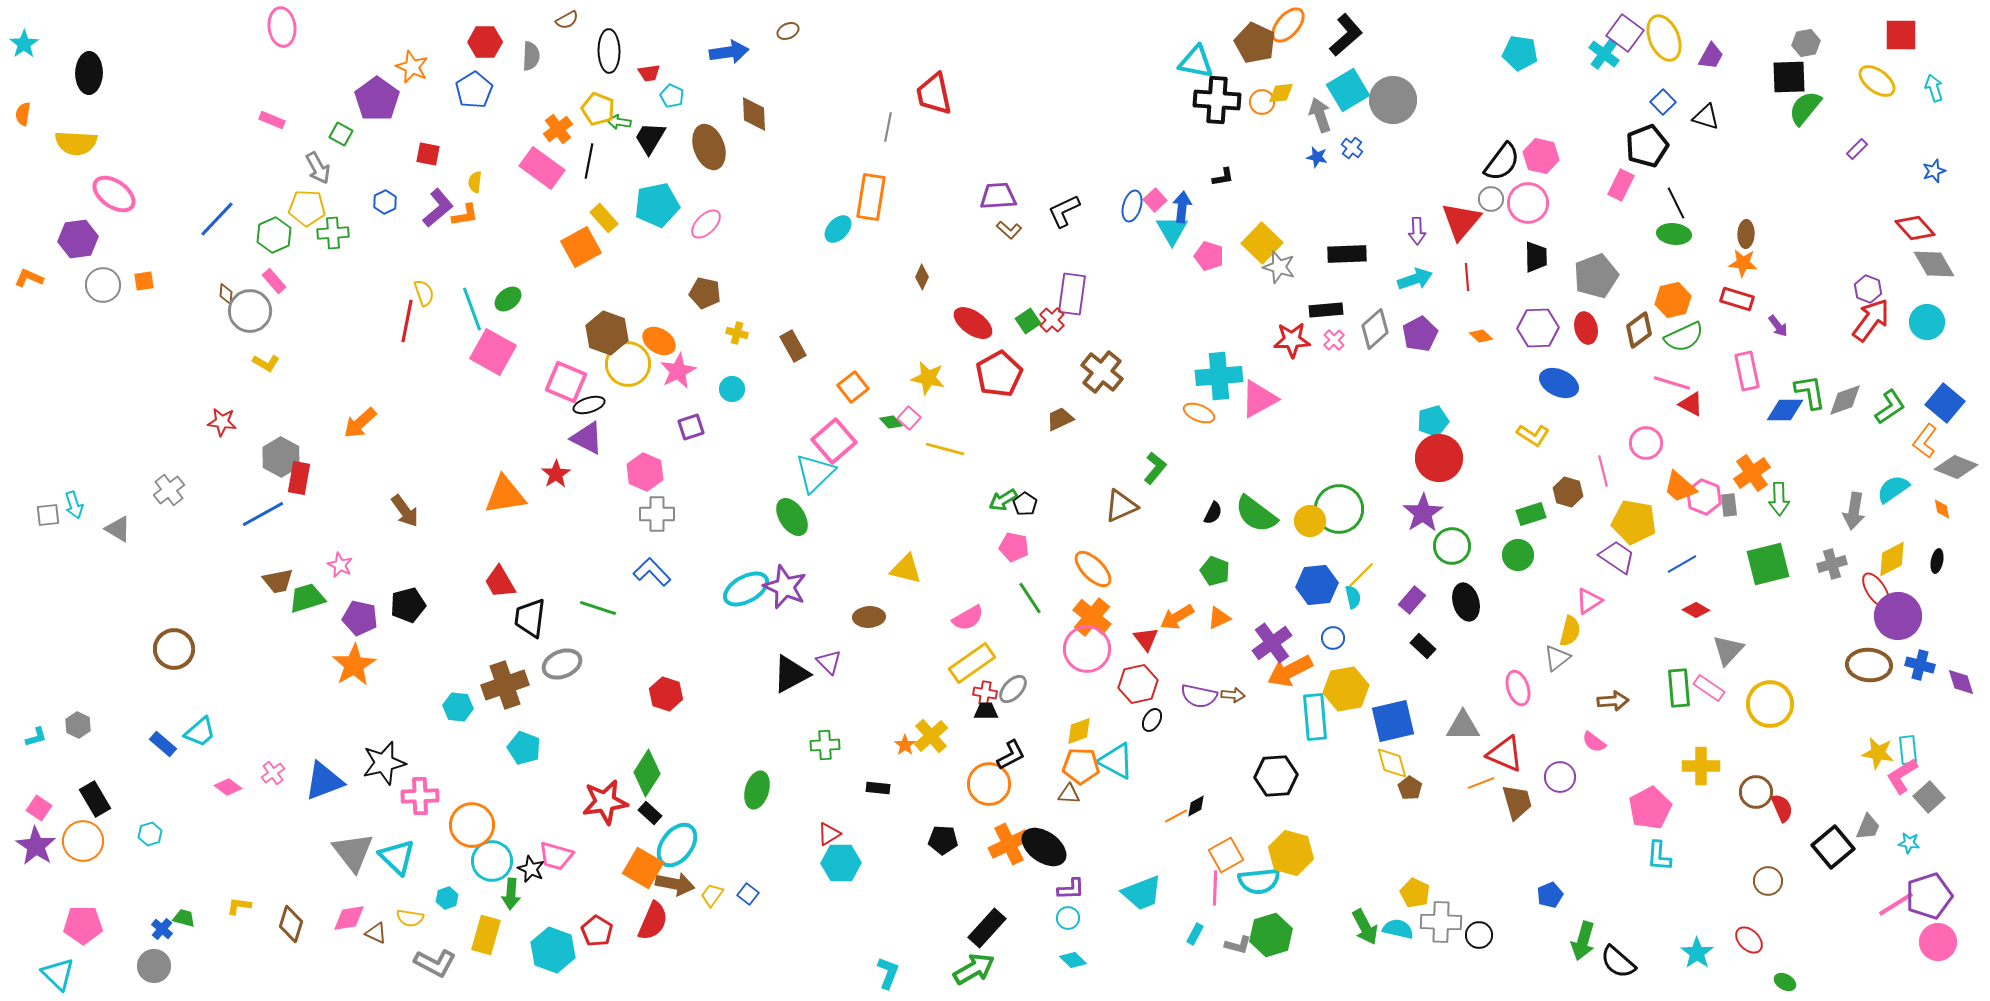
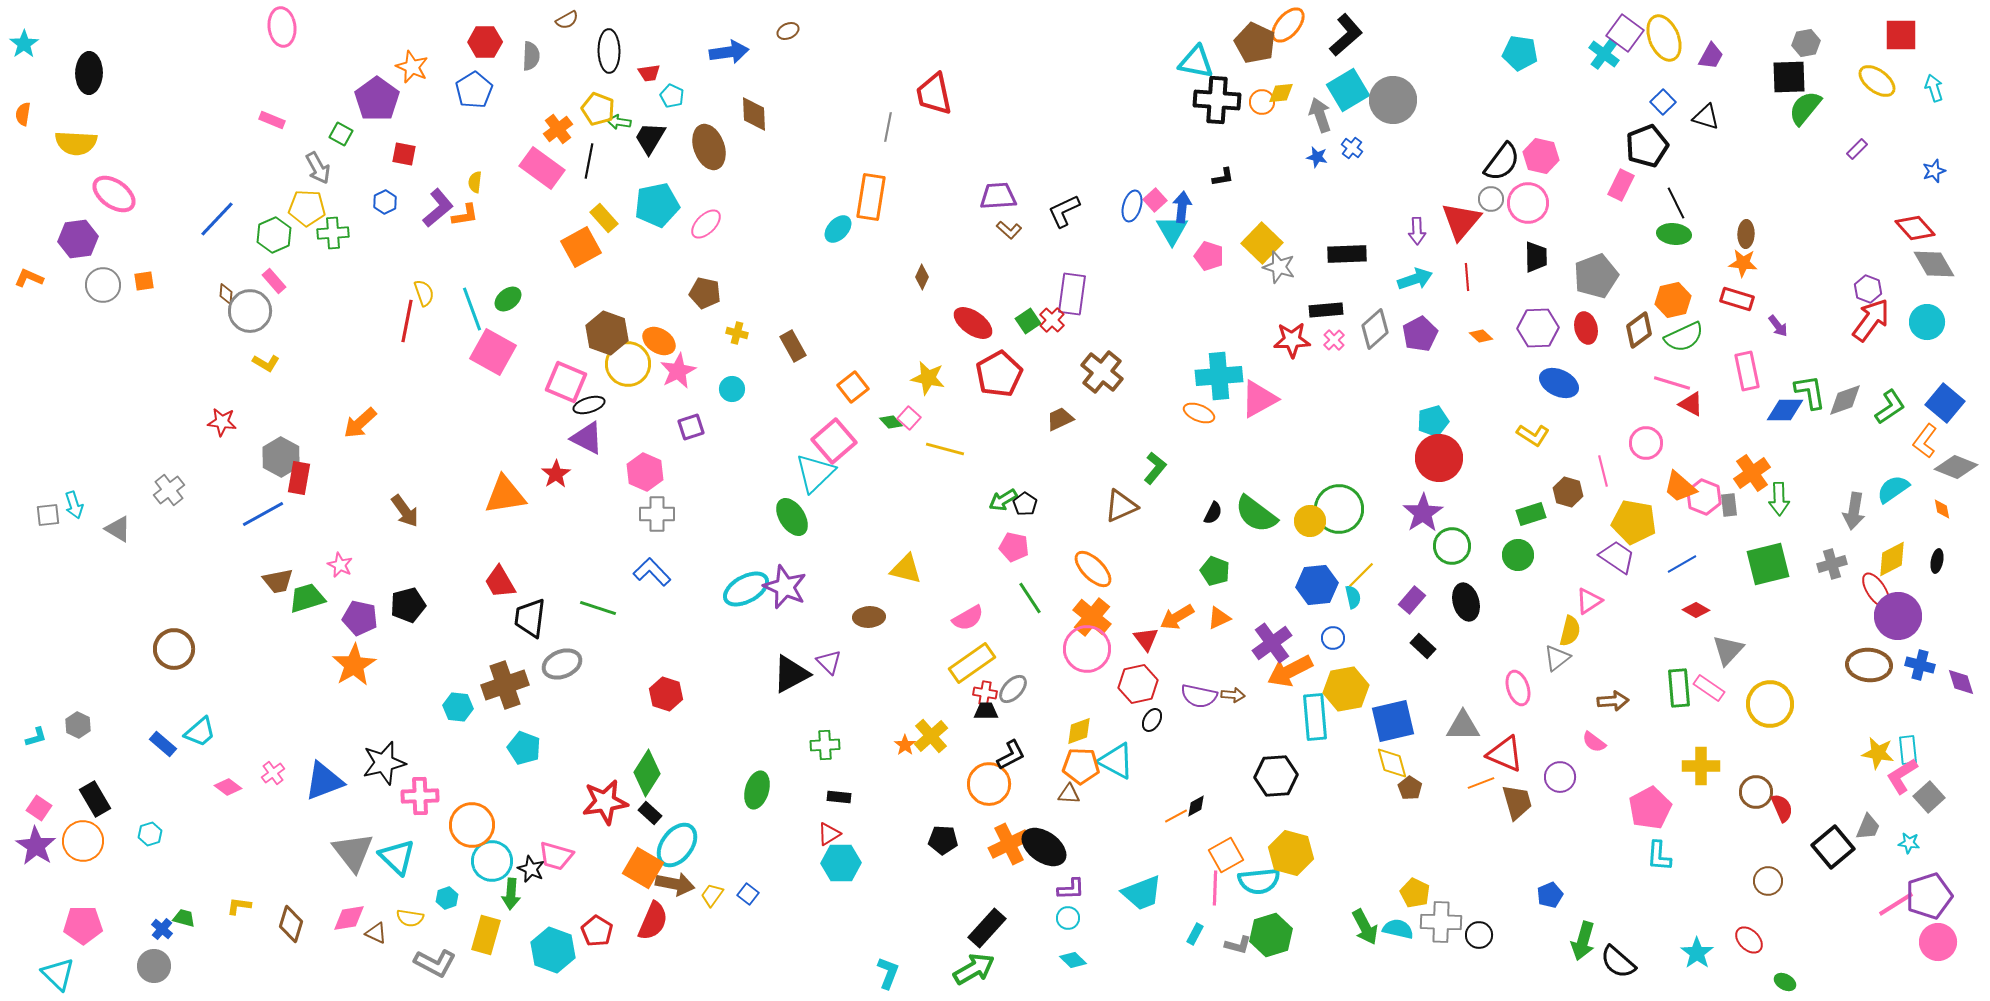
red square at (428, 154): moved 24 px left
black rectangle at (878, 788): moved 39 px left, 9 px down
